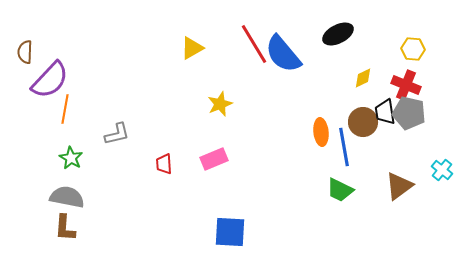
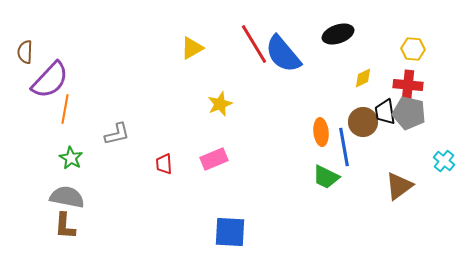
black ellipse: rotated 8 degrees clockwise
red cross: moved 2 px right; rotated 16 degrees counterclockwise
cyan cross: moved 2 px right, 9 px up
green trapezoid: moved 14 px left, 13 px up
brown L-shape: moved 2 px up
